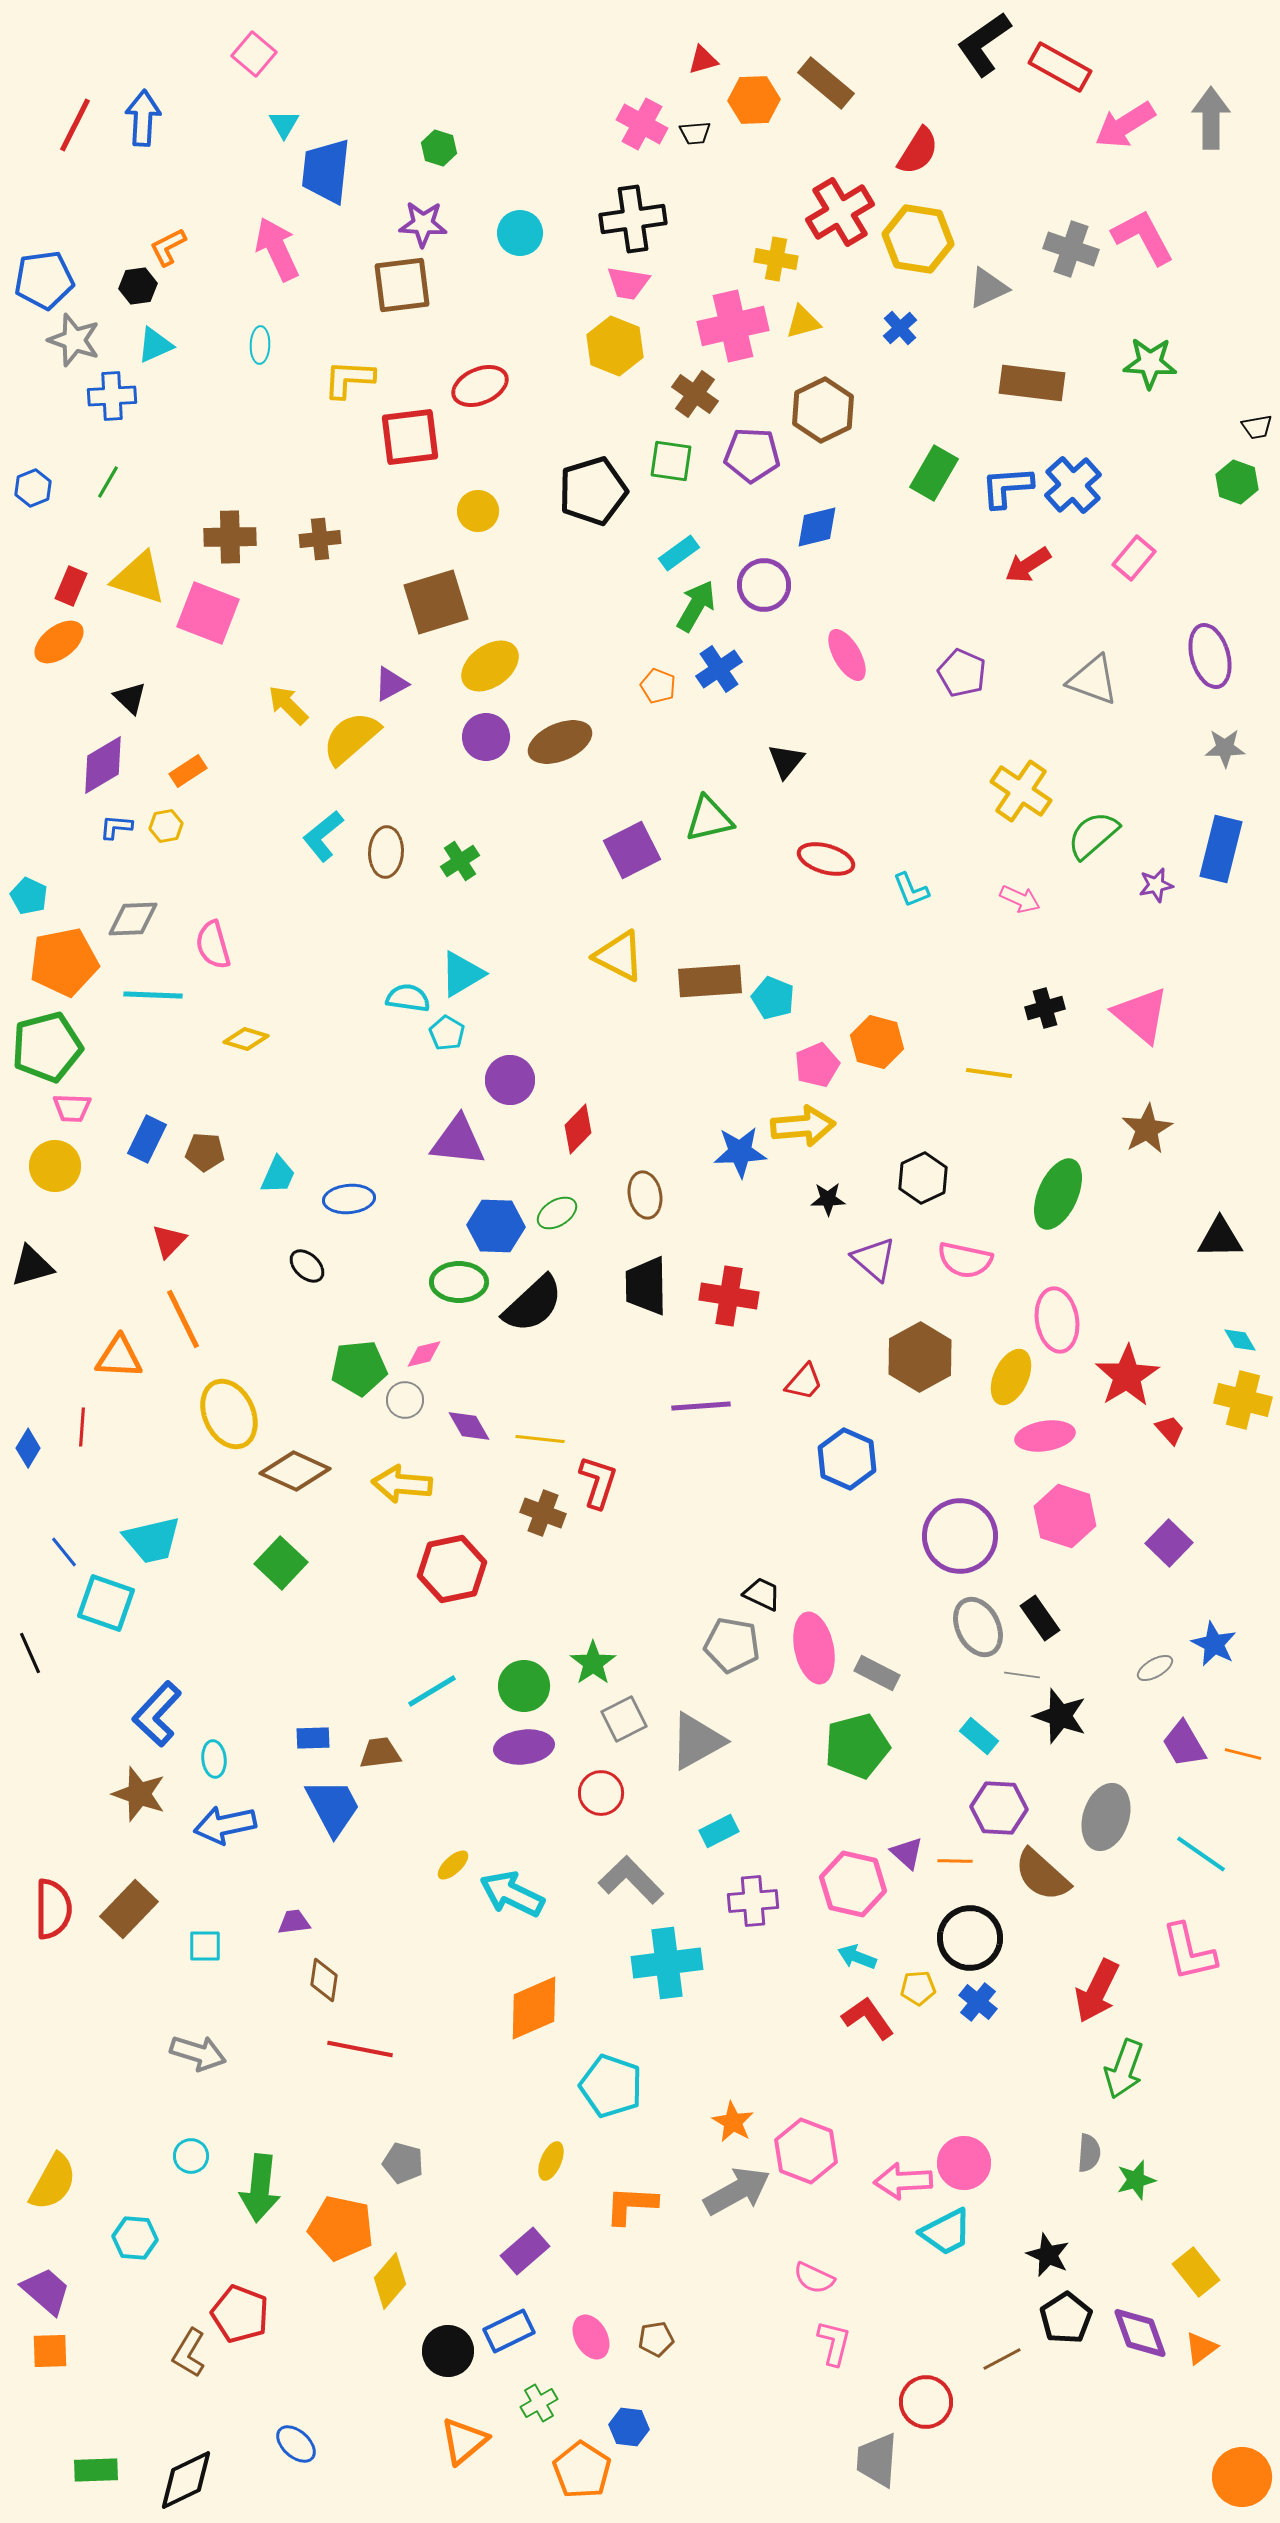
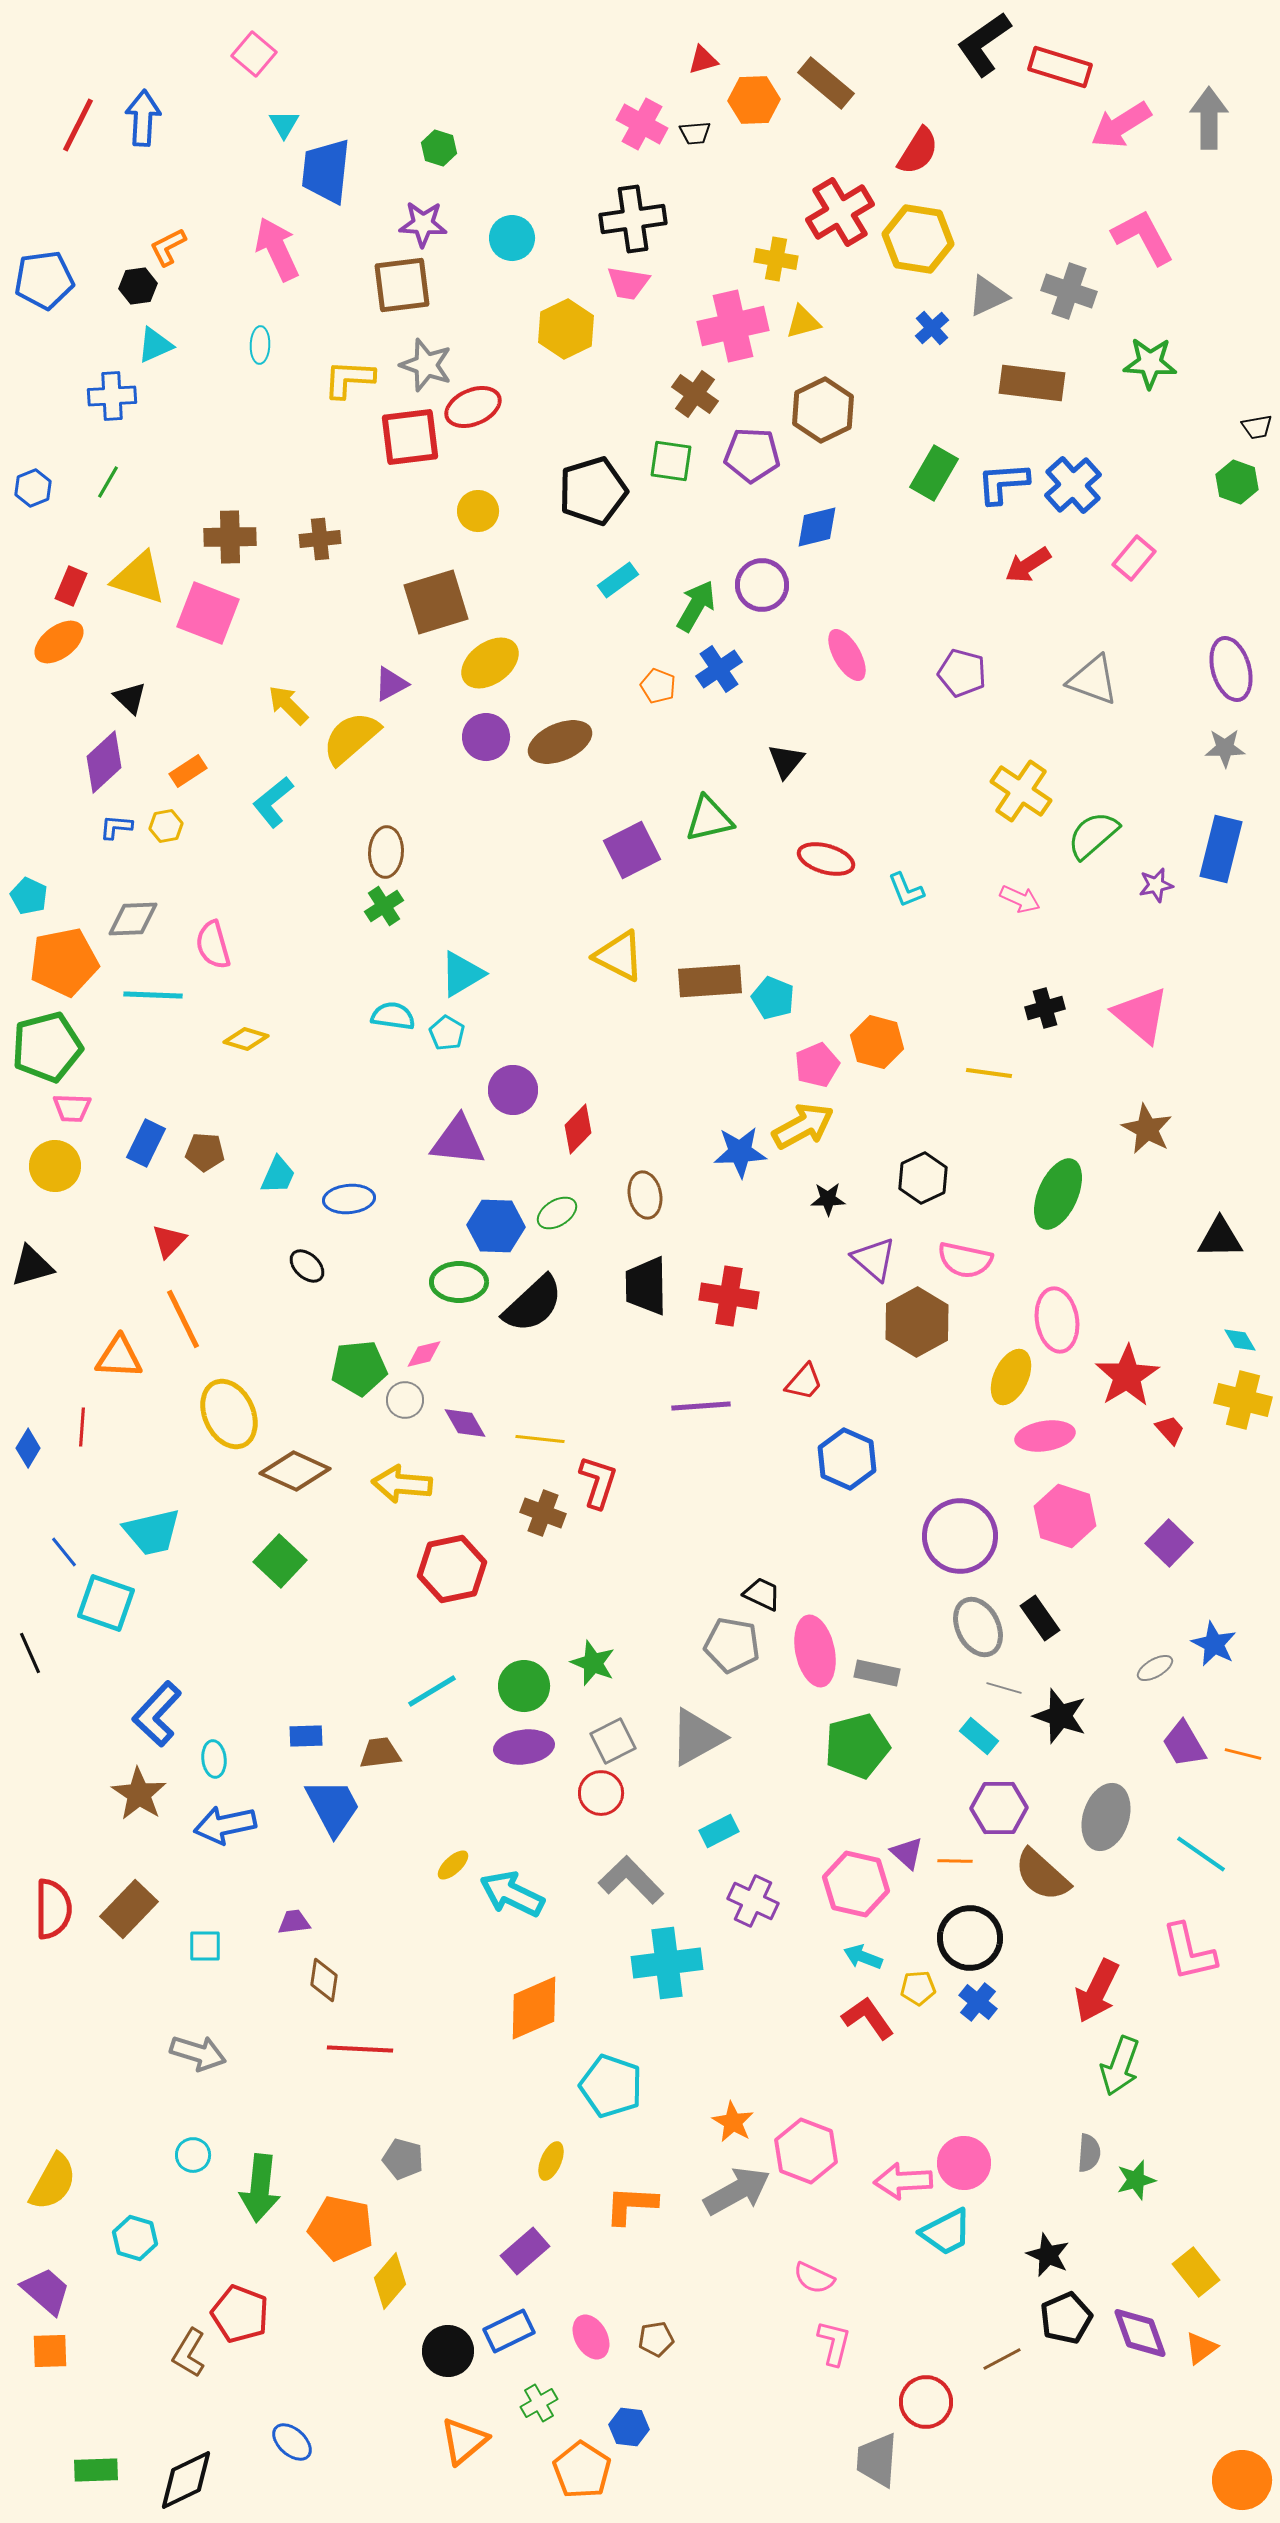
red rectangle at (1060, 67): rotated 12 degrees counterclockwise
gray arrow at (1211, 118): moved 2 px left
red line at (75, 125): moved 3 px right
pink arrow at (1125, 125): moved 4 px left
cyan circle at (520, 233): moved 8 px left, 5 px down
gray cross at (1071, 249): moved 2 px left, 42 px down
gray triangle at (988, 288): moved 8 px down
blue cross at (900, 328): moved 32 px right
gray star at (74, 340): moved 352 px right, 25 px down
yellow hexagon at (615, 346): moved 49 px left, 17 px up; rotated 12 degrees clockwise
red ellipse at (480, 386): moved 7 px left, 21 px down
blue L-shape at (1007, 487): moved 4 px left, 4 px up
cyan rectangle at (679, 553): moved 61 px left, 27 px down
purple circle at (764, 585): moved 2 px left
purple ellipse at (1210, 656): moved 21 px right, 13 px down
yellow ellipse at (490, 666): moved 3 px up
purple pentagon at (962, 673): rotated 9 degrees counterclockwise
purple diamond at (103, 765): moved 1 px right, 3 px up; rotated 12 degrees counterclockwise
cyan L-shape at (323, 836): moved 50 px left, 34 px up
green cross at (460, 861): moved 76 px left, 45 px down
cyan L-shape at (911, 890): moved 5 px left
cyan semicircle at (408, 998): moved 15 px left, 18 px down
purple circle at (510, 1080): moved 3 px right, 10 px down
yellow arrow at (803, 1126): rotated 24 degrees counterclockwise
brown star at (1147, 1129): rotated 15 degrees counterclockwise
blue rectangle at (147, 1139): moved 1 px left, 4 px down
brown hexagon at (920, 1357): moved 3 px left, 35 px up
purple diamond at (469, 1426): moved 4 px left, 3 px up
cyan trapezoid at (152, 1540): moved 8 px up
green square at (281, 1563): moved 1 px left, 2 px up
pink ellipse at (814, 1648): moved 1 px right, 3 px down
green star at (593, 1663): rotated 15 degrees counterclockwise
gray rectangle at (877, 1673): rotated 15 degrees counterclockwise
gray line at (1022, 1675): moved 18 px left, 13 px down; rotated 8 degrees clockwise
gray square at (624, 1719): moved 11 px left, 22 px down
blue rectangle at (313, 1738): moved 7 px left, 2 px up
gray triangle at (697, 1741): moved 4 px up
brown star at (139, 1794): rotated 14 degrees clockwise
purple hexagon at (999, 1808): rotated 4 degrees counterclockwise
pink hexagon at (853, 1884): moved 3 px right
purple cross at (753, 1901): rotated 30 degrees clockwise
cyan arrow at (857, 1957): moved 6 px right
red line at (360, 2049): rotated 8 degrees counterclockwise
green arrow at (1124, 2069): moved 4 px left, 3 px up
cyan circle at (191, 2156): moved 2 px right, 1 px up
gray pentagon at (403, 2163): moved 4 px up
cyan hexagon at (135, 2238): rotated 12 degrees clockwise
black pentagon at (1066, 2318): rotated 9 degrees clockwise
blue ellipse at (296, 2444): moved 4 px left, 2 px up
orange circle at (1242, 2477): moved 3 px down
